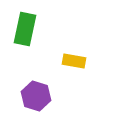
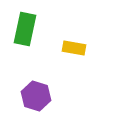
yellow rectangle: moved 13 px up
